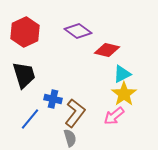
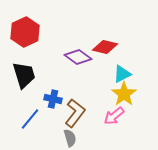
purple diamond: moved 26 px down
red diamond: moved 2 px left, 3 px up
